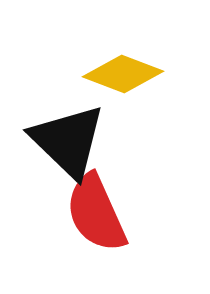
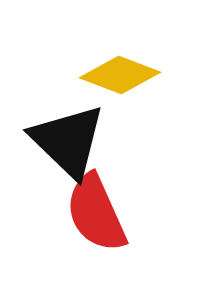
yellow diamond: moved 3 px left, 1 px down
